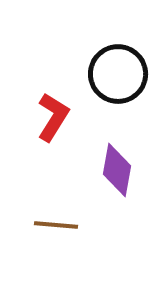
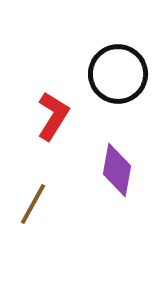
red L-shape: moved 1 px up
brown line: moved 23 px left, 21 px up; rotated 66 degrees counterclockwise
